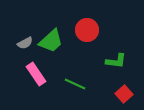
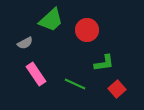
green trapezoid: moved 21 px up
green L-shape: moved 12 px left, 2 px down; rotated 15 degrees counterclockwise
red square: moved 7 px left, 5 px up
